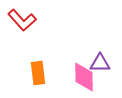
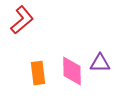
red L-shape: rotated 88 degrees counterclockwise
pink diamond: moved 12 px left, 6 px up
